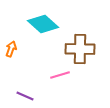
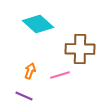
cyan diamond: moved 5 px left
orange arrow: moved 19 px right, 22 px down
purple line: moved 1 px left
